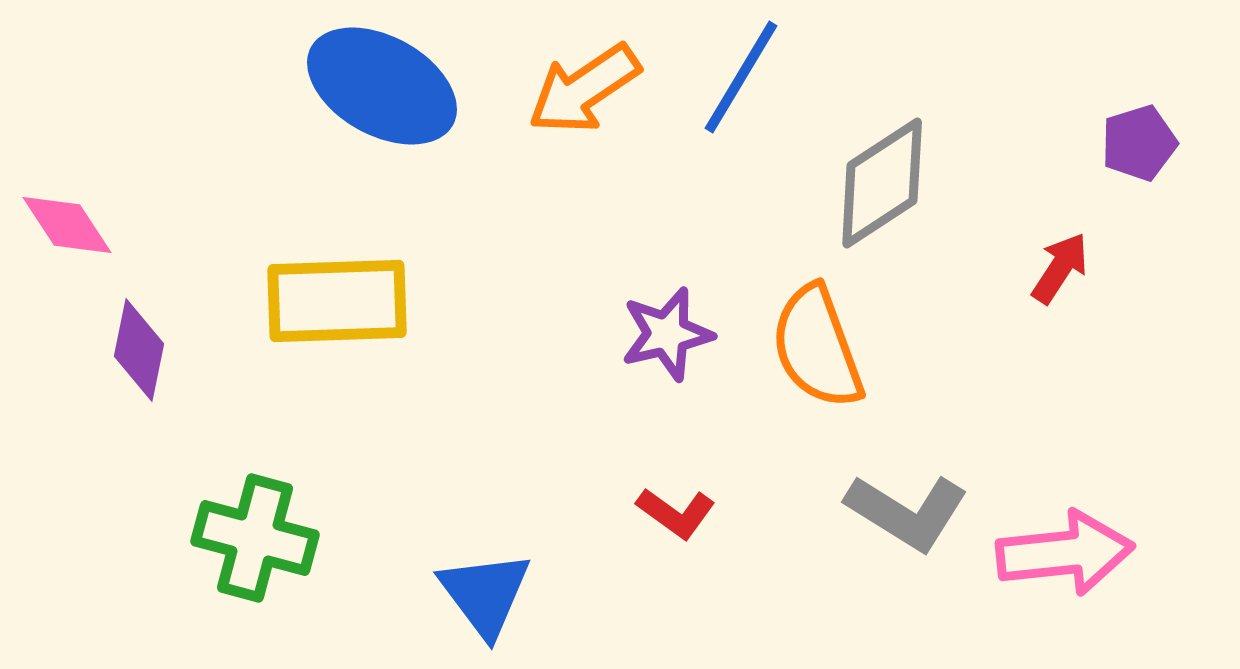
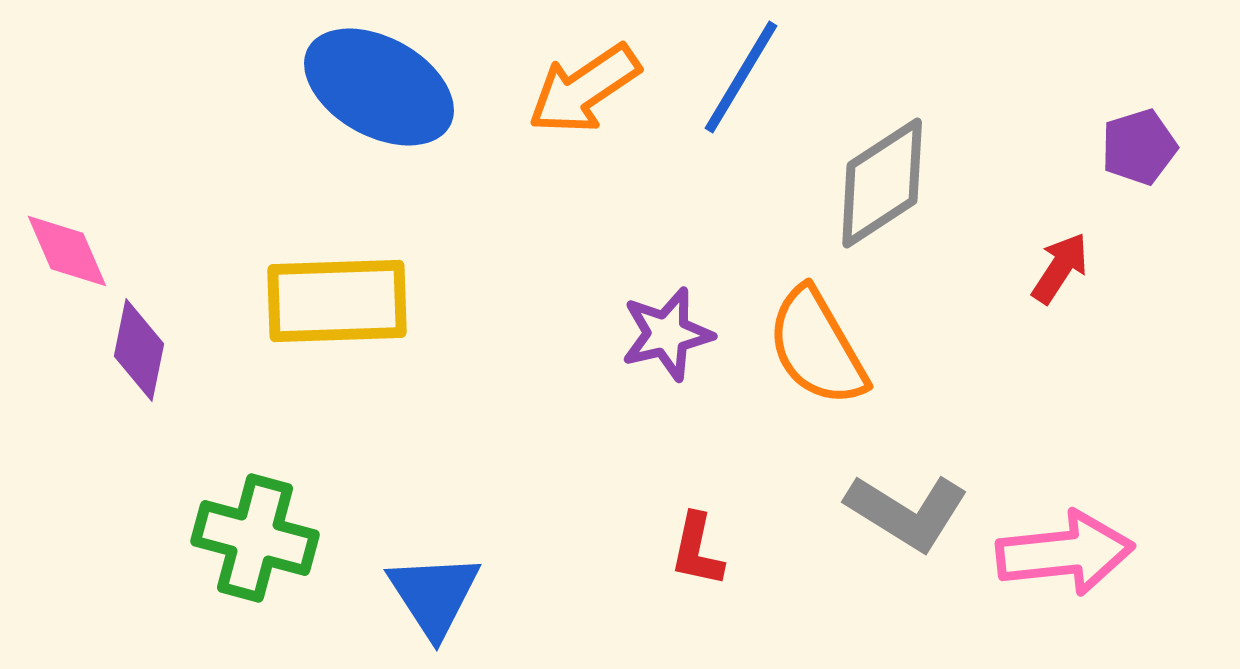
blue ellipse: moved 3 px left, 1 px down
purple pentagon: moved 4 px down
pink diamond: moved 26 px down; rotated 10 degrees clockwise
orange semicircle: rotated 10 degrees counterclockwise
red L-shape: moved 21 px right, 37 px down; rotated 66 degrees clockwise
blue triangle: moved 51 px left, 1 px down; rotated 4 degrees clockwise
